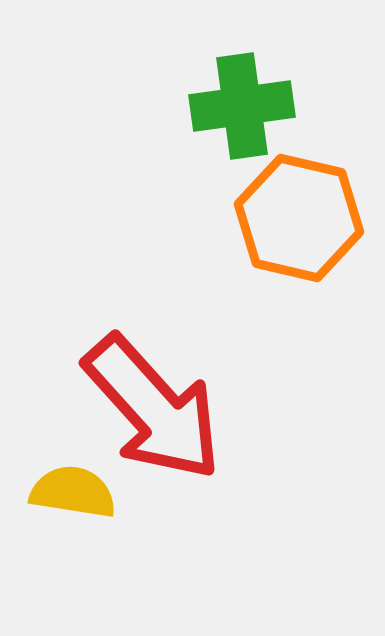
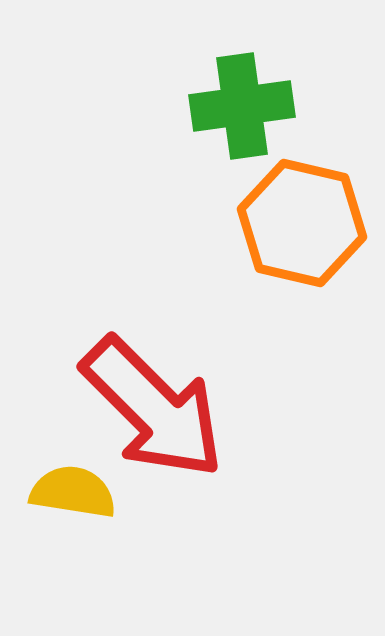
orange hexagon: moved 3 px right, 5 px down
red arrow: rotated 3 degrees counterclockwise
